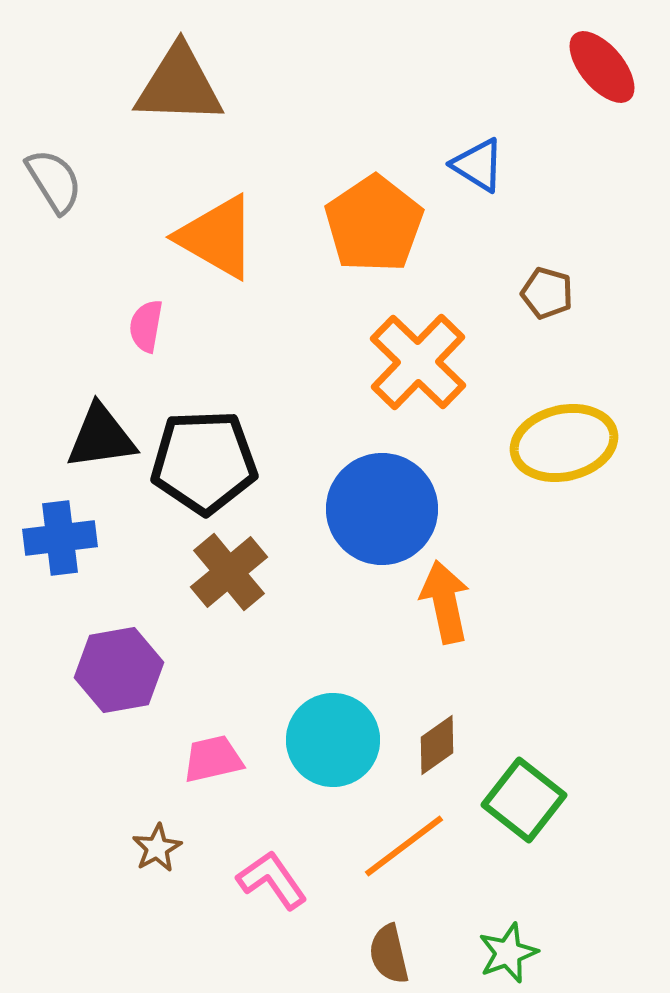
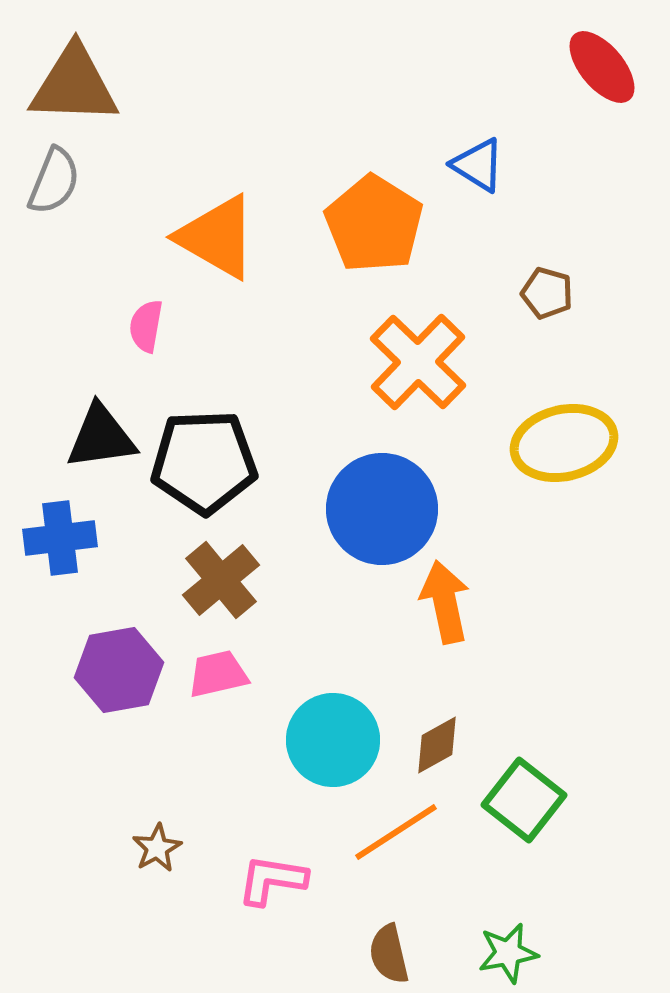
brown triangle: moved 105 px left
gray semicircle: rotated 54 degrees clockwise
orange pentagon: rotated 6 degrees counterclockwise
brown cross: moved 8 px left, 8 px down
brown diamond: rotated 6 degrees clockwise
pink trapezoid: moved 5 px right, 85 px up
orange line: moved 8 px left, 14 px up; rotated 4 degrees clockwise
pink L-shape: rotated 46 degrees counterclockwise
green star: rotated 10 degrees clockwise
